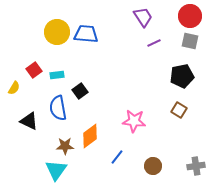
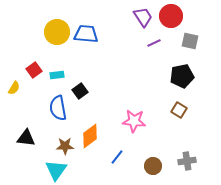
red circle: moved 19 px left
black triangle: moved 3 px left, 17 px down; rotated 18 degrees counterclockwise
gray cross: moved 9 px left, 5 px up
